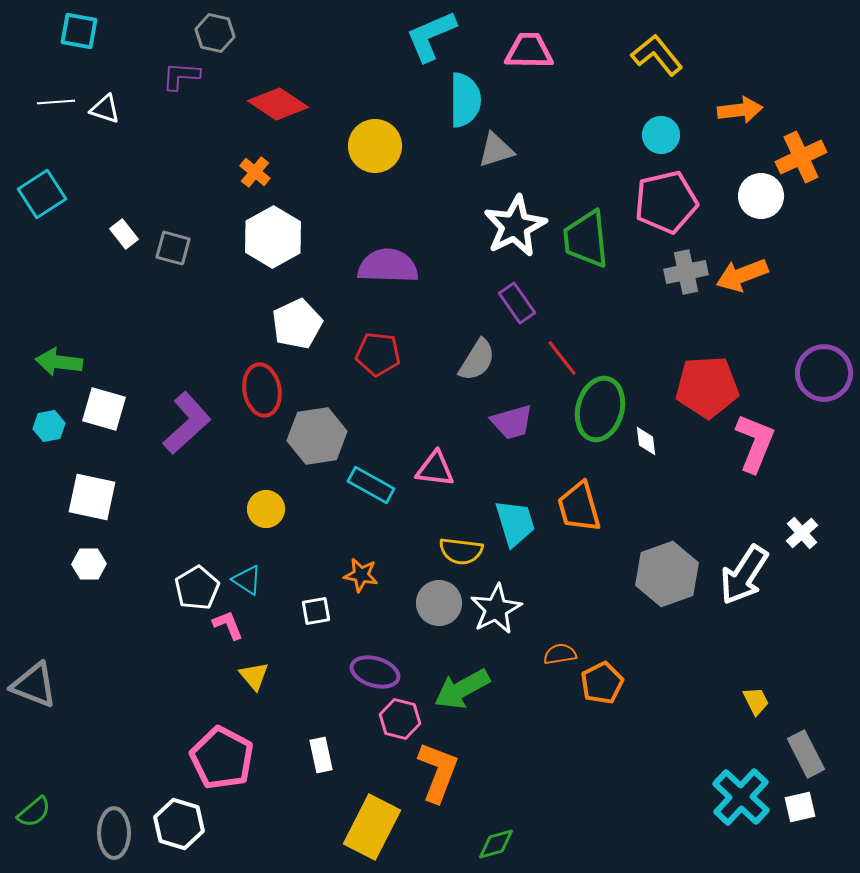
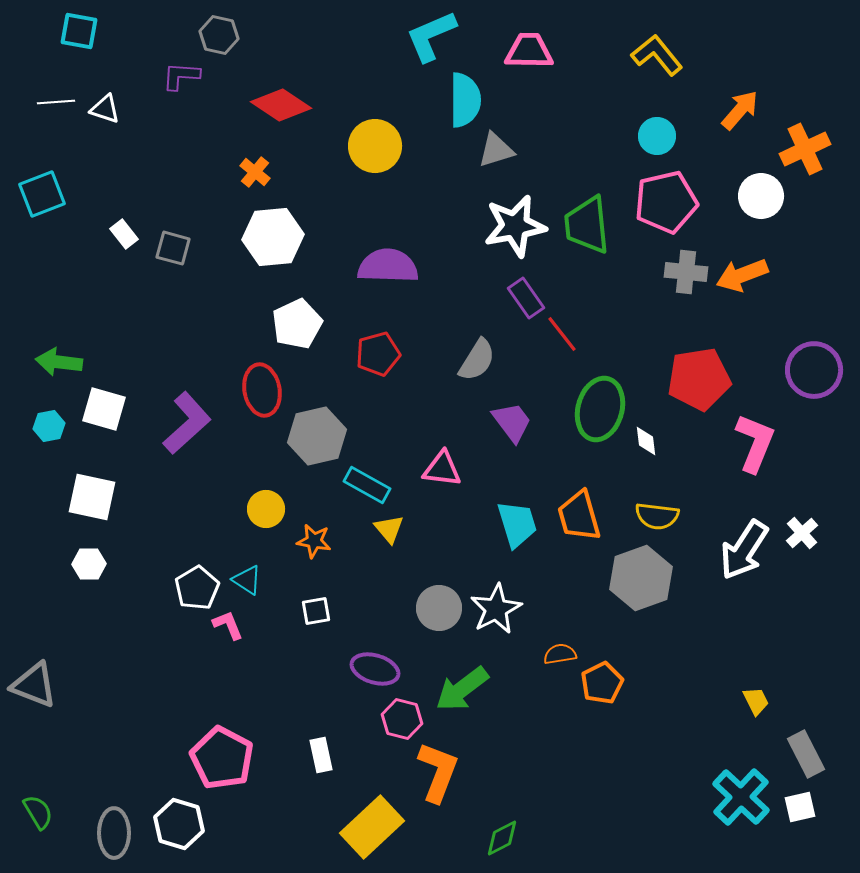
gray hexagon at (215, 33): moved 4 px right, 2 px down
red diamond at (278, 104): moved 3 px right, 1 px down
orange arrow at (740, 110): rotated 42 degrees counterclockwise
cyan circle at (661, 135): moved 4 px left, 1 px down
orange cross at (801, 157): moved 4 px right, 8 px up
cyan square at (42, 194): rotated 12 degrees clockwise
white star at (515, 226): rotated 16 degrees clockwise
white hexagon at (273, 237): rotated 24 degrees clockwise
green trapezoid at (586, 239): moved 1 px right, 14 px up
gray cross at (686, 272): rotated 18 degrees clockwise
purple rectangle at (517, 303): moved 9 px right, 5 px up
red pentagon at (378, 354): rotated 21 degrees counterclockwise
red line at (562, 358): moved 24 px up
purple circle at (824, 373): moved 10 px left, 3 px up
red pentagon at (707, 387): moved 8 px left, 8 px up; rotated 6 degrees counterclockwise
purple trapezoid at (512, 422): rotated 111 degrees counterclockwise
gray hexagon at (317, 436): rotated 4 degrees counterclockwise
pink triangle at (435, 469): moved 7 px right
cyan rectangle at (371, 485): moved 4 px left
orange trapezoid at (579, 507): moved 9 px down
cyan trapezoid at (515, 523): moved 2 px right, 1 px down
yellow semicircle at (461, 551): moved 196 px right, 35 px up
gray hexagon at (667, 574): moved 26 px left, 4 px down
orange star at (361, 575): moved 47 px left, 34 px up
white arrow at (744, 575): moved 25 px up
gray circle at (439, 603): moved 5 px down
purple ellipse at (375, 672): moved 3 px up
yellow triangle at (254, 676): moved 135 px right, 147 px up
green arrow at (462, 689): rotated 8 degrees counterclockwise
pink hexagon at (400, 719): moved 2 px right
green semicircle at (34, 812): moved 4 px right; rotated 81 degrees counterclockwise
yellow rectangle at (372, 827): rotated 20 degrees clockwise
green diamond at (496, 844): moved 6 px right, 6 px up; rotated 12 degrees counterclockwise
